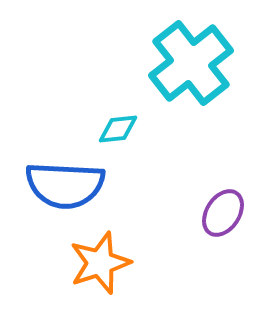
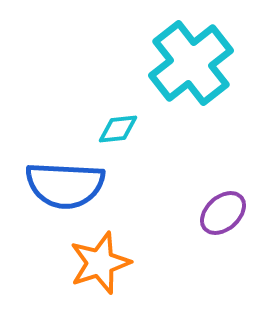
purple ellipse: rotated 15 degrees clockwise
